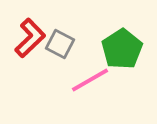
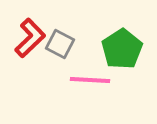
pink line: rotated 33 degrees clockwise
